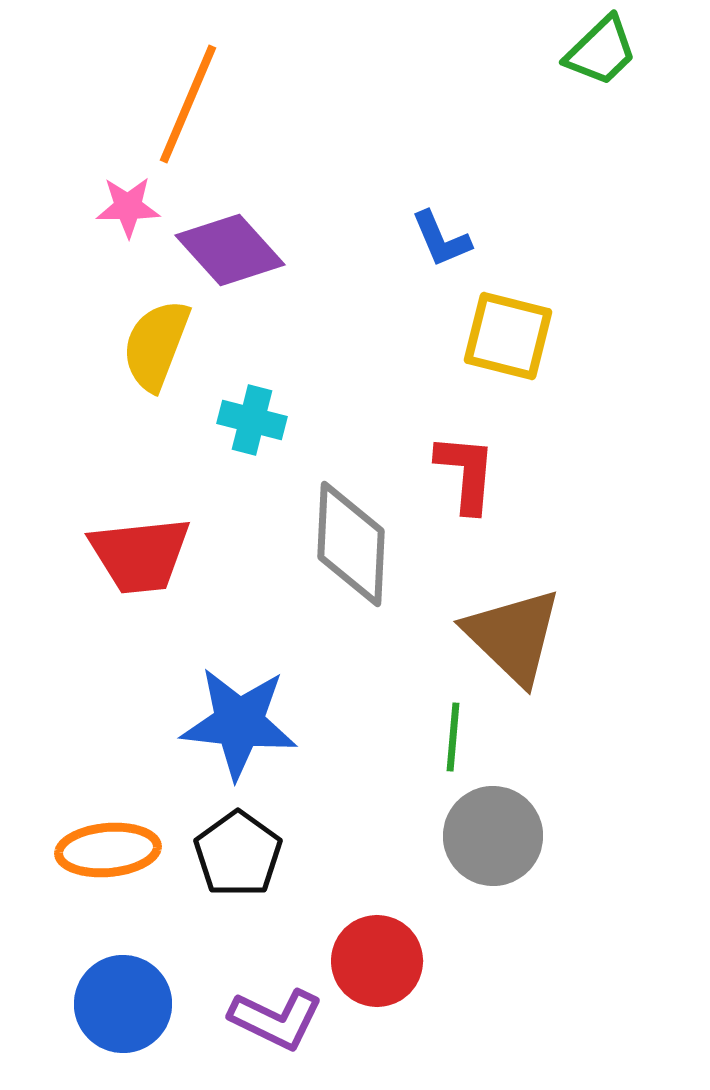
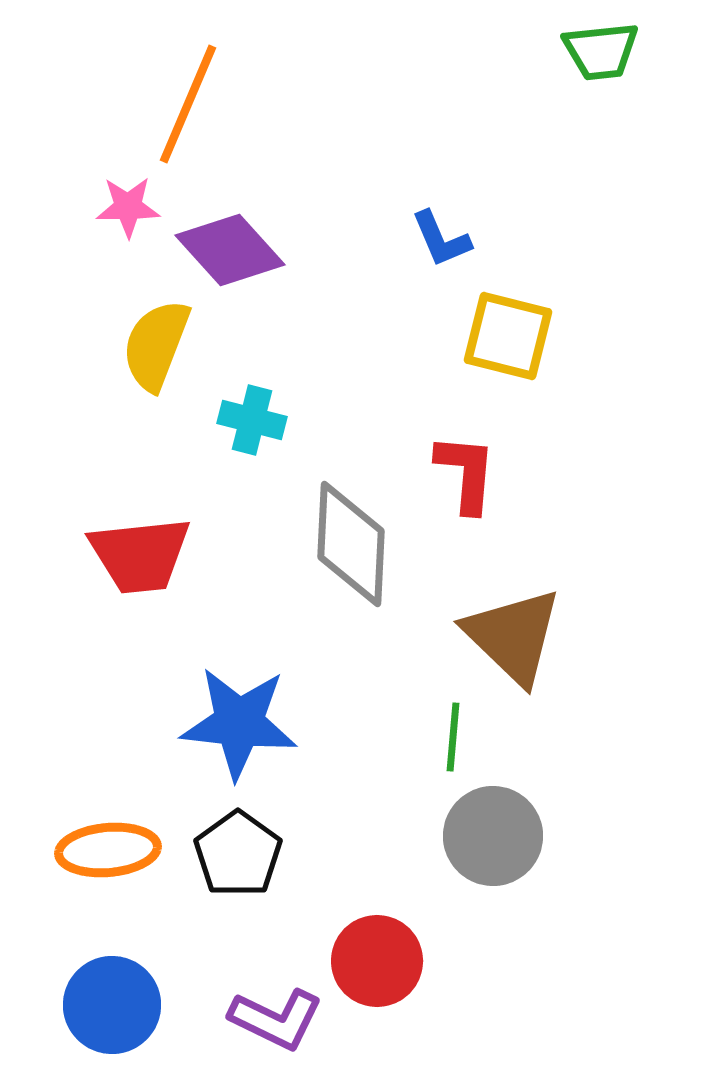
green trapezoid: rotated 38 degrees clockwise
blue circle: moved 11 px left, 1 px down
